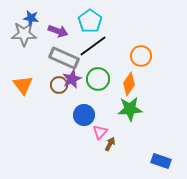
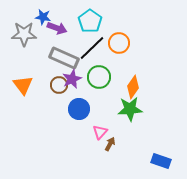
blue star: moved 12 px right, 1 px up
purple arrow: moved 1 px left, 3 px up
black line: moved 1 px left, 2 px down; rotated 8 degrees counterclockwise
orange circle: moved 22 px left, 13 px up
green circle: moved 1 px right, 2 px up
orange diamond: moved 4 px right, 3 px down
blue circle: moved 5 px left, 6 px up
